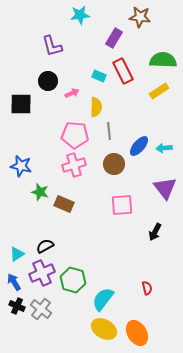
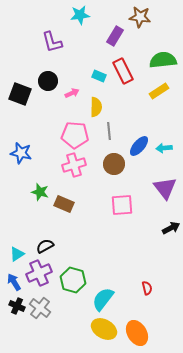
purple rectangle: moved 1 px right, 2 px up
purple L-shape: moved 4 px up
green semicircle: rotated 8 degrees counterclockwise
black square: moved 1 px left, 10 px up; rotated 20 degrees clockwise
blue star: moved 13 px up
black arrow: moved 16 px right, 4 px up; rotated 144 degrees counterclockwise
purple cross: moved 3 px left
gray cross: moved 1 px left, 1 px up
